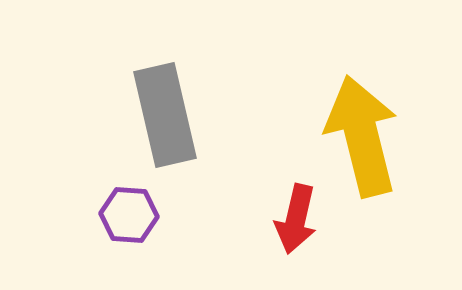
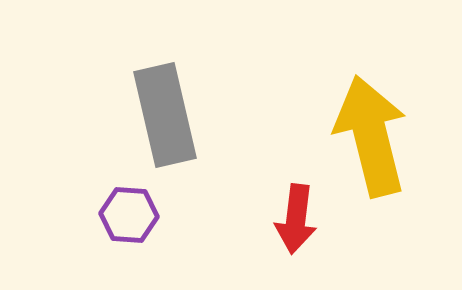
yellow arrow: moved 9 px right
red arrow: rotated 6 degrees counterclockwise
